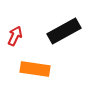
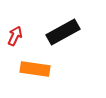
black rectangle: moved 1 px left, 1 px down
